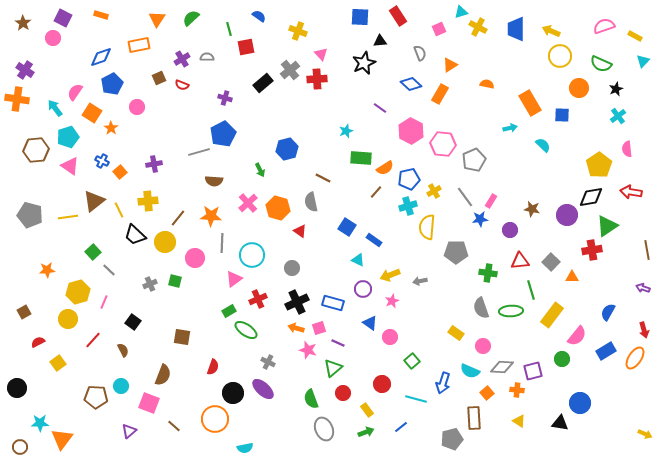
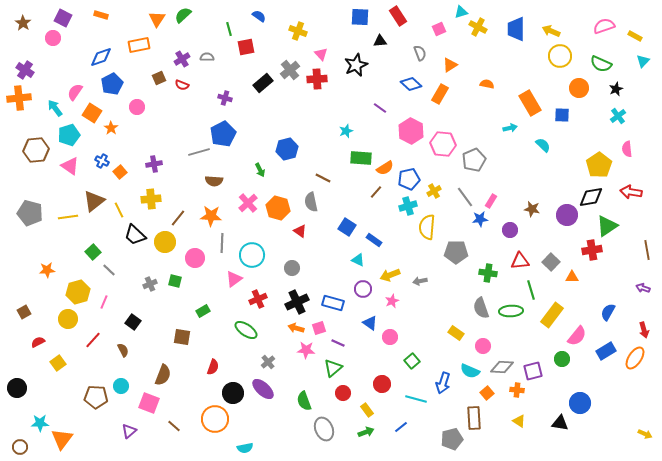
green semicircle at (191, 18): moved 8 px left, 3 px up
black star at (364, 63): moved 8 px left, 2 px down
orange cross at (17, 99): moved 2 px right, 1 px up; rotated 15 degrees counterclockwise
cyan pentagon at (68, 137): moved 1 px right, 2 px up
yellow cross at (148, 201): moved 3 px right, 2 px up
gray pentagon at (30, 215): moved 2 px up
green rectangle at (229, 311): moved 26 px left
pink star at (308, 350): moved 2 px left; rotated 12 degrees counterclockwise
gray cross at (268, 362): rotated 24 degrees clockwise
green semicircle at (311, 399): moved 7 px left, 2 px down
